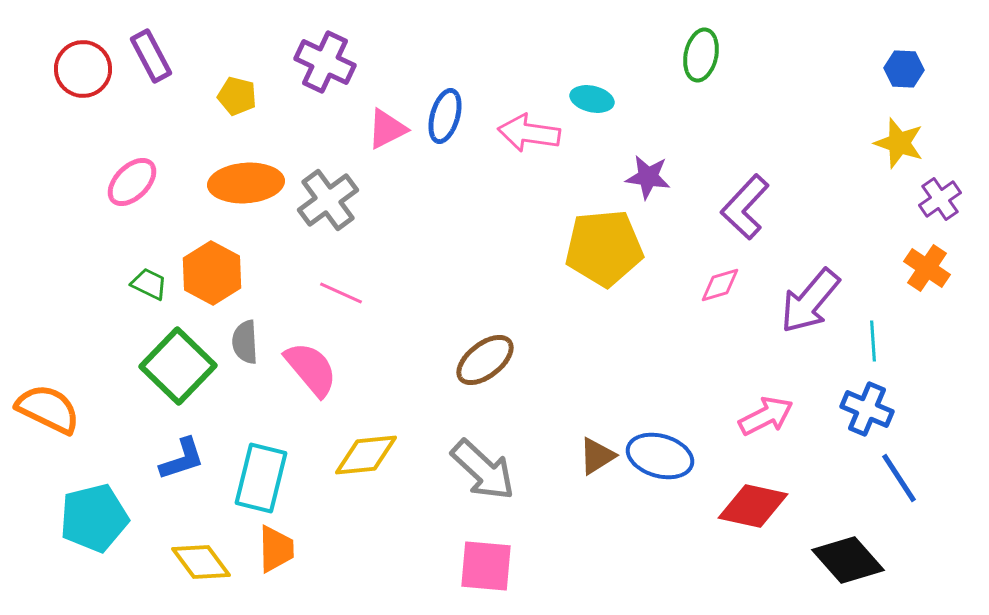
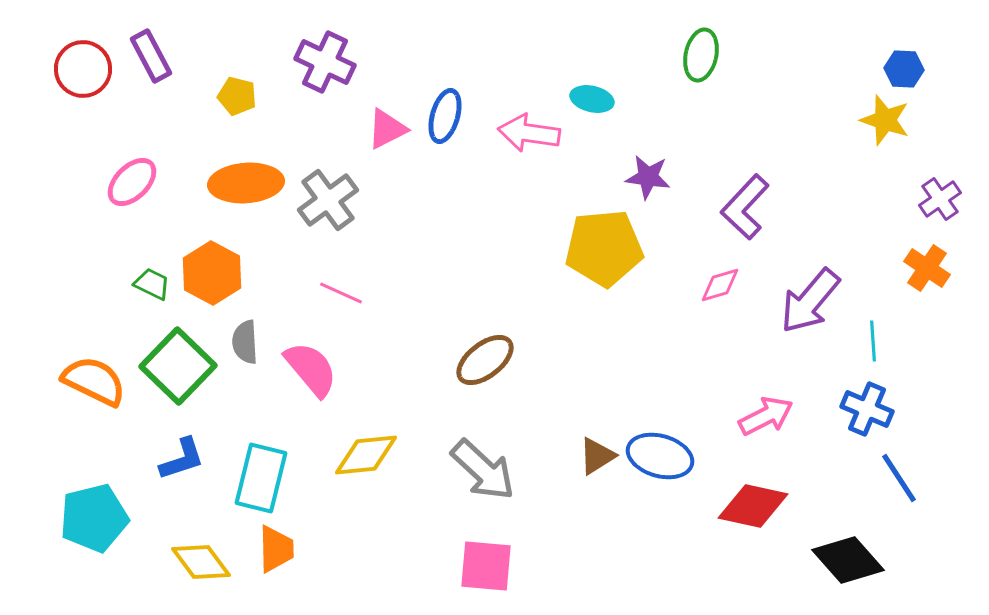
yellow star at (899, 143): moved 14 px left, 23 px up
green trapezoid at (149, 284): moved 3 px right
orange semicircle at (48, 409): moved 46 px right, 28 px up
